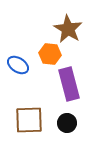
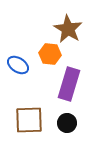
purple rectangle: rotated 32 degrees clockwise
